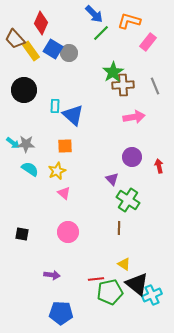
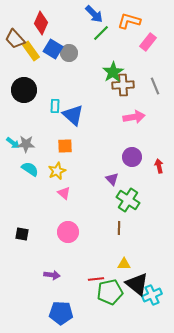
yellow triangle: rotated 32 degrees counterclockwise
